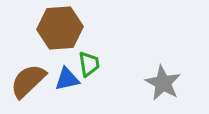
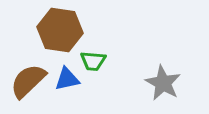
brown hexagon: moved 2 px down; rotated 12 degrees clockwise
green trapezoid: moved 4 px right, 3 px up; rotated 104 degrees clockwise
